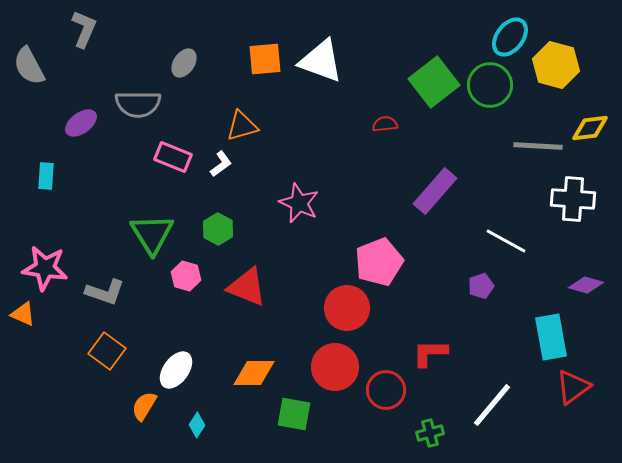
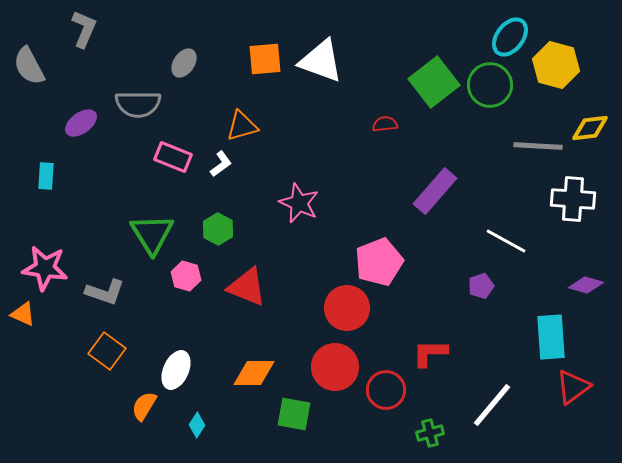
cyan rectangle at (551, 337): rotated 6 degrees clockwise
white ellipse at (176, 370): rotated 12 degrees counterclockwise
